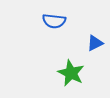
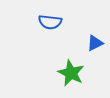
blue semicircle: moved 4 px left, 1 px down
